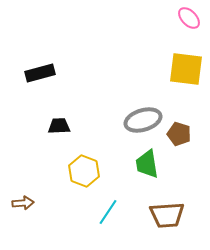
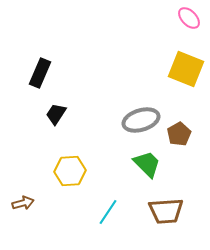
yellow square: rotated 15 degrees clockwise
black rectangle: rotated 52 degrees counterclockwise
gray ellipse: moved 2 px left
black trapezoid: moved 3 px left, 12 px up; rotated 55 degrees counterclockwise
brown pentagon: rotated 25 degrees clockwise
green trapezoid: rotated 144 degrees clockwise
yellow hexagon: moved 14 px left; rotated 24 degrees counterclockwise
brown arrow: rotated 10 degrees counterclockwise
brown trapezoid: moved 1 px left, 4 px up
